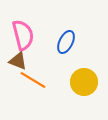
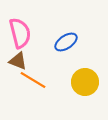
pink semicircle: moved 3 px left, 2 px up
blue ellipse: rotated 30 degrees clockwise
yellow circle: moved 1 px right
